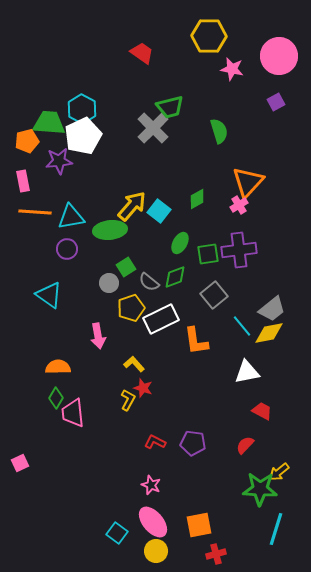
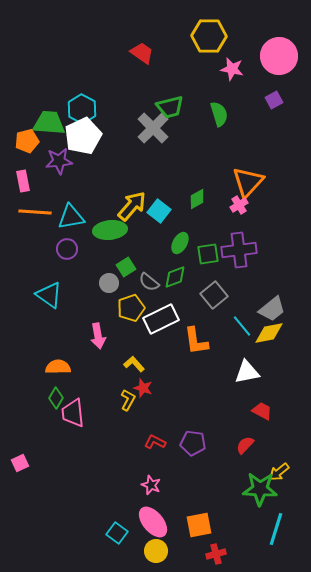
purple square at (276, 102): moved 2 px left, 2 px up
green semicircle at (219, 131): moved 17 px up
